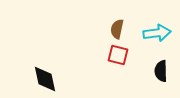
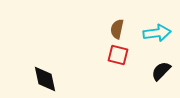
black semicircle: rotated 45 degrees clockwise
